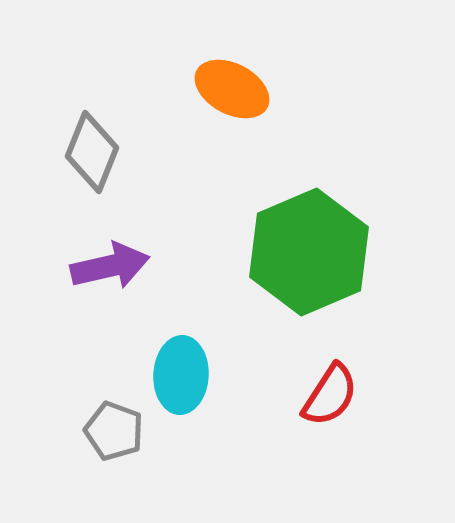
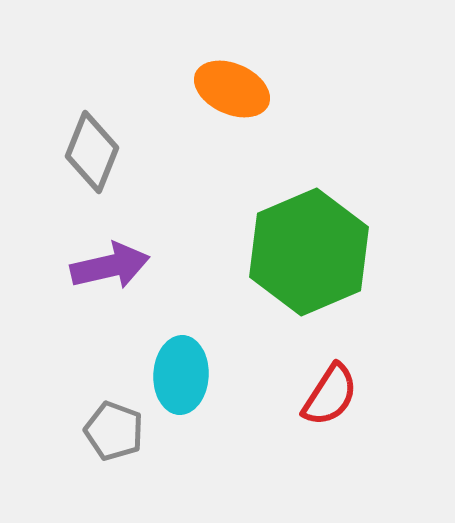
orange ellipse: rotated 4 degrees counterclockwise
